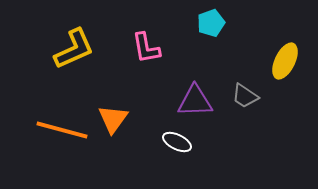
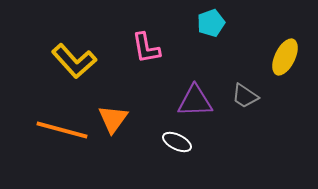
yellow L-shape: moved 12 px down; rotated 72 degrees clockwise
yellow ellipse: moved 4 px up
